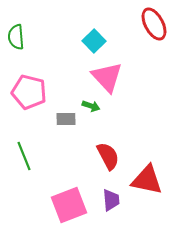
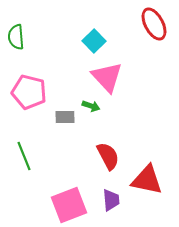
gray rectangle: moved 1 px left, 2 px up
